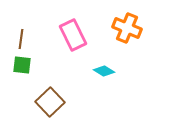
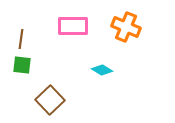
orange cross: moved 1 px left, 1 px up
pink rectangle: moved 9 px up; rotated 64 degrees counterclockwise
cyan diamond: moved 2 px left, 1 px up
brown square: moved 2 px up
